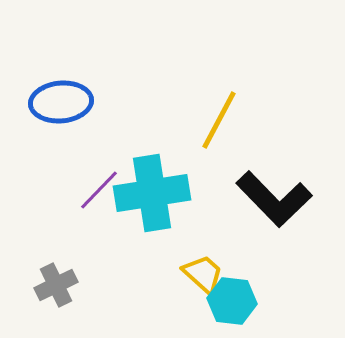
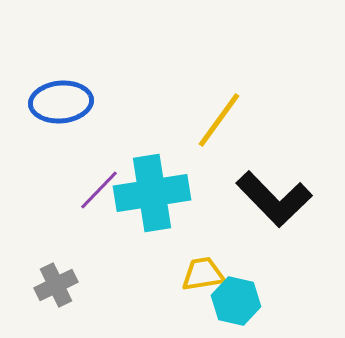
yellow line: rotated 8 degrees clockwise
yellow trapezoid: rotated 51 degrees counterclockwise
cyan hexagon: moved 4 px right; rotated 6 degrees clockwise
